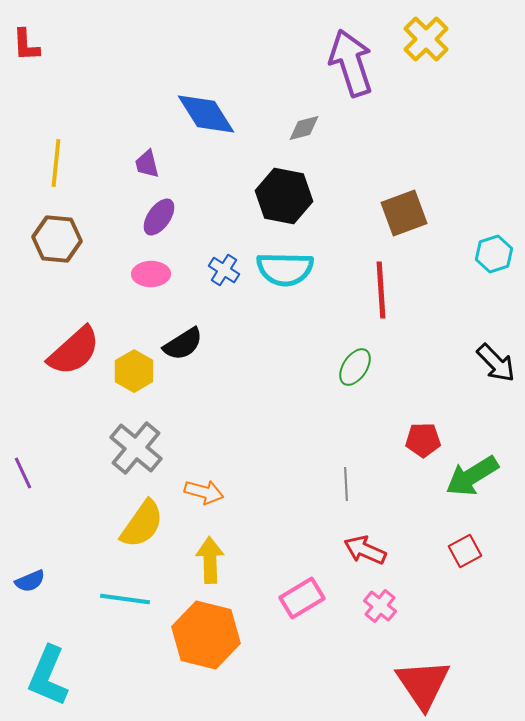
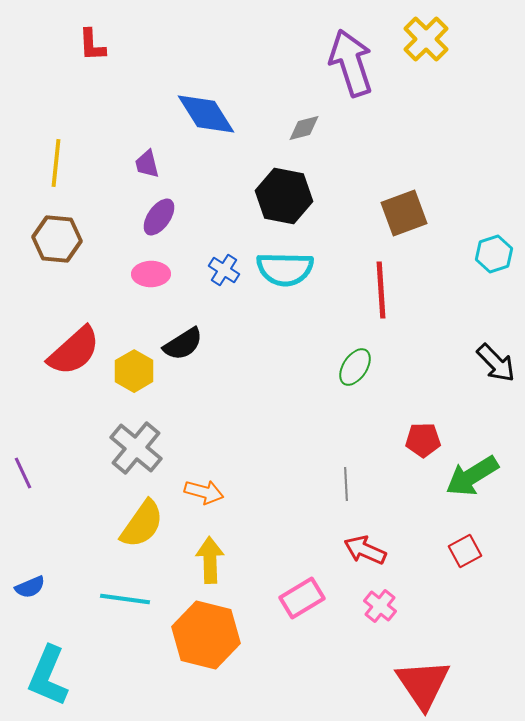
red L-shape: moved 66 px right
blue semicircle: moved 6 px down
